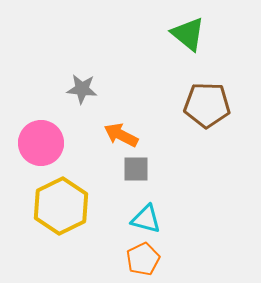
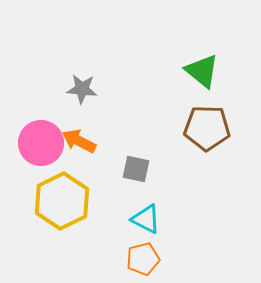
green triangle: moved 14 px right, 37 px down
brown pentagon: moved 23 px down
orange arrow: moved 42 px left, 6 px down
gray square: rotated 12 degrees clockwise
yellow hexagon: moved 1 px right, 5 px up
cyan triangle: rotated 12 degrees clockwise
orange pentagon: rotated 12 degrees clockwise
